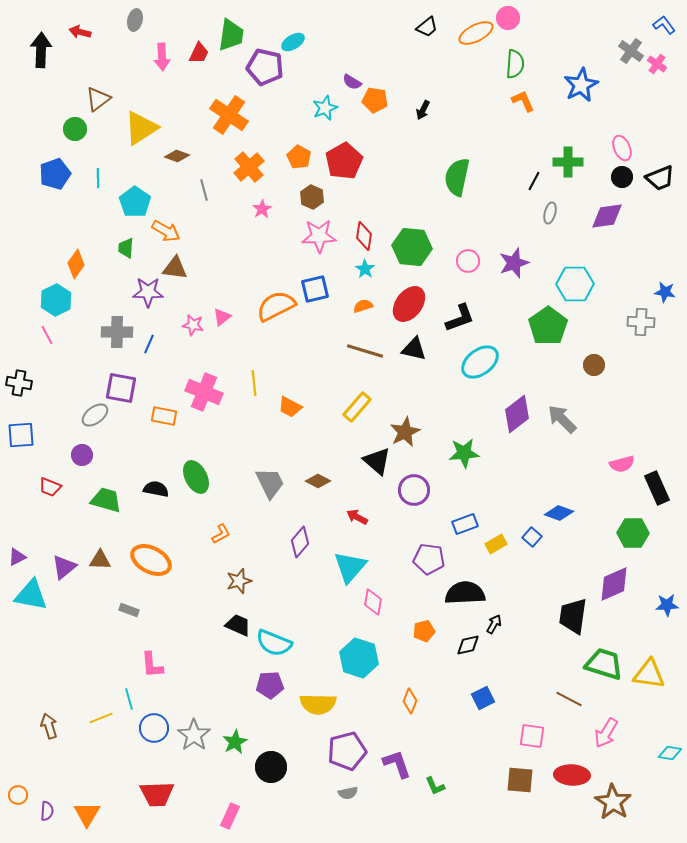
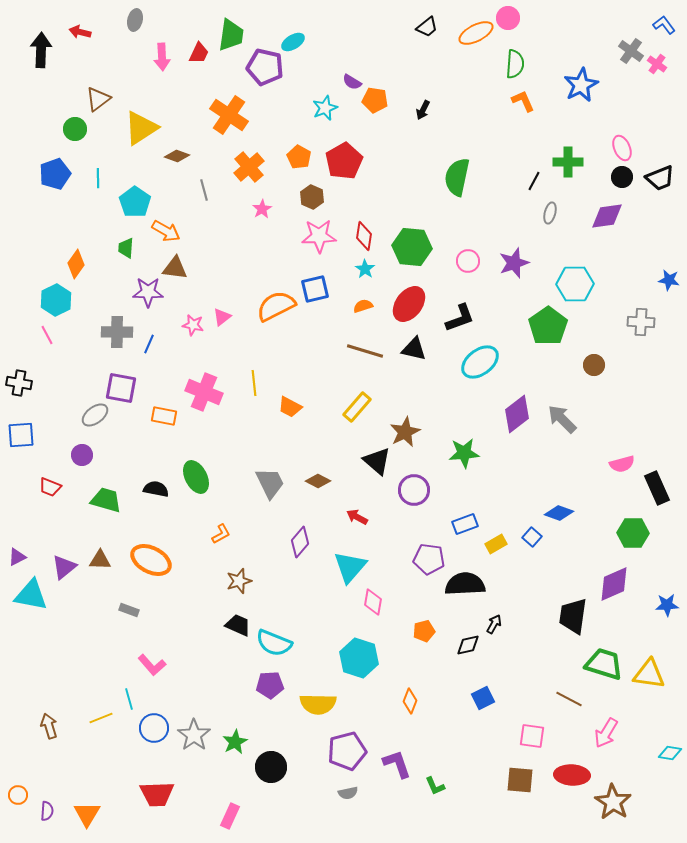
blue star at (665, 292): moved 4 px right, 12 px up
black semicircle at (465, 593): moved 9 px up
pink L-shape at (152, 665): rotated 36 degrees counterclockwise
